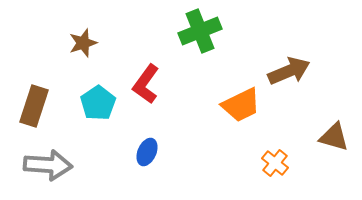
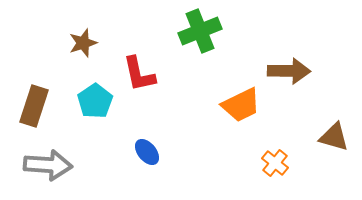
brown arrow: rotated 24 degrees clockwise
red L-shape: moved 7 px left, 10 px up; rotated 48 degrees counterclockwise
cyan pentagon: moved 3 px left, 2 px up
blue ellipse: rotated 64 degrees counterclockwise
